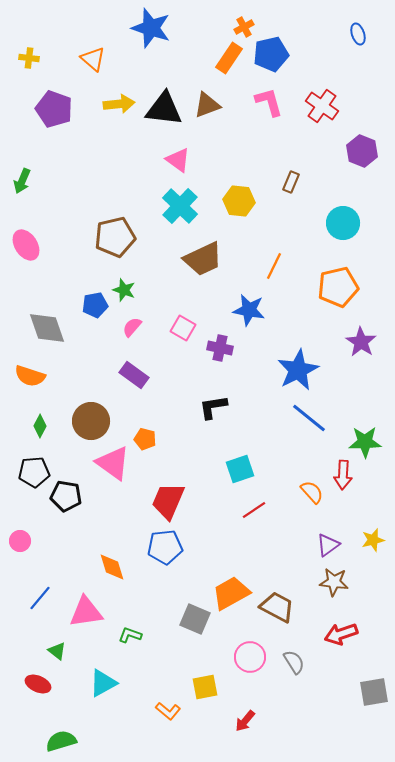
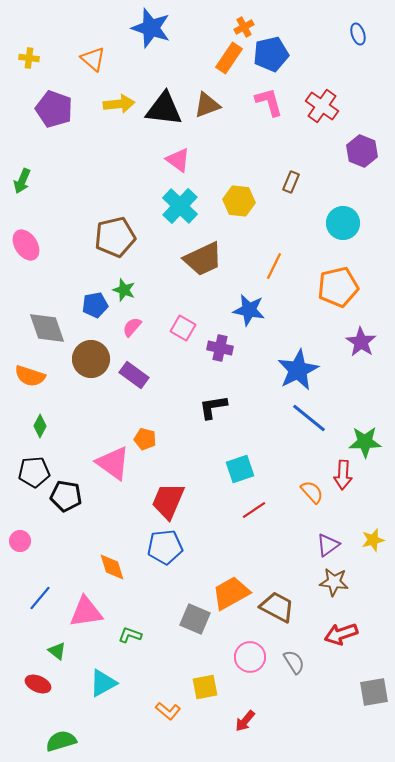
brown circle at (91, 421): moved 62 px up
